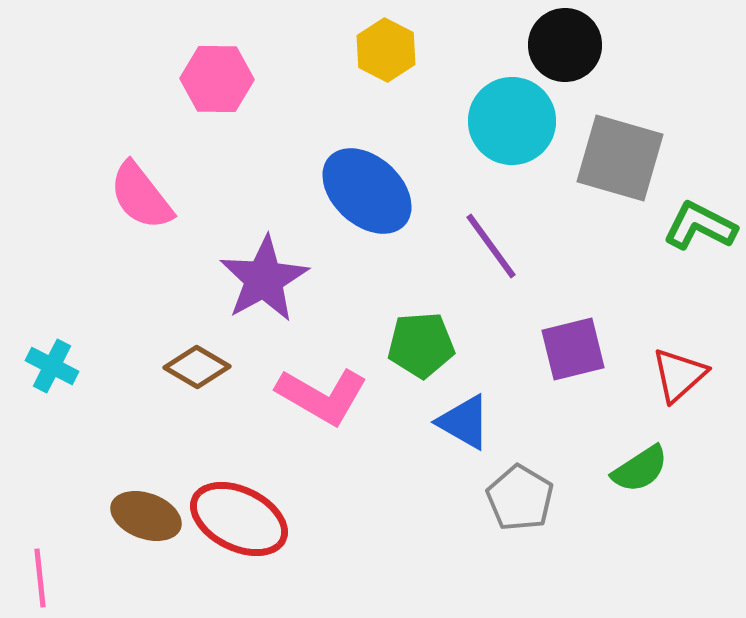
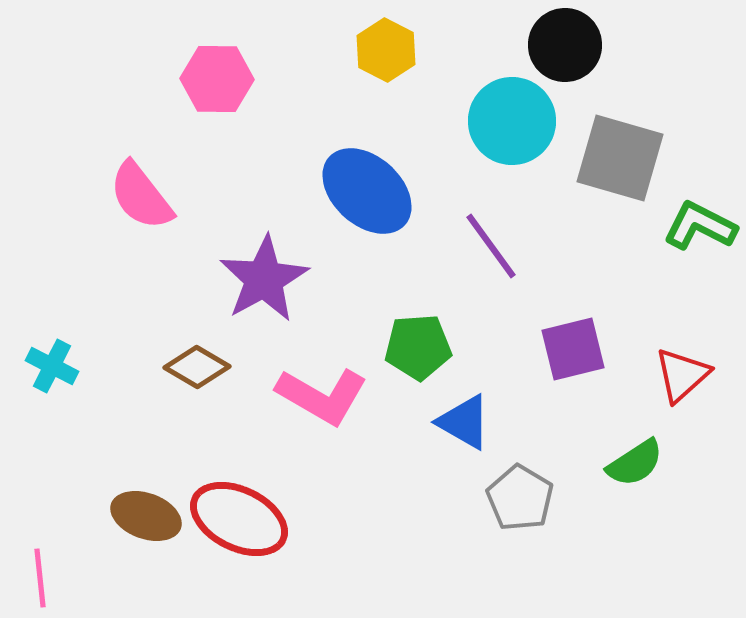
green pentagon: moved 3 px left, 2 px down
red triangle: moved 3 px right
green semicircle: moved 5 px left, 6 px up
